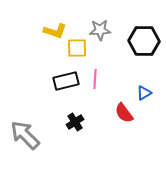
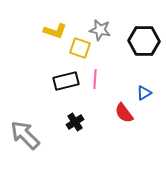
gray star: rotated 15 degrees clockwise
yellow square: moved 3 px right; rotated 20 degrees clockwise
